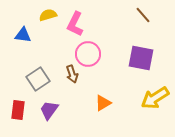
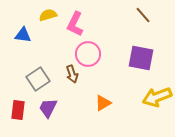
yellow arrow: moved 2 px right, 1 px up; rotated 12 degrees clockwise
purple trapezoid: moved 1 px left, 2 px up; rotated 10 degrees counterclockwise
